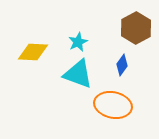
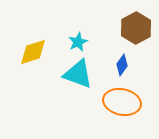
yellow diamond: rotated 20 degrees counterclockwise
orange ellipse: moved 9 px right, 3 px up
